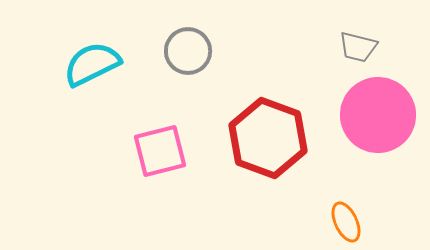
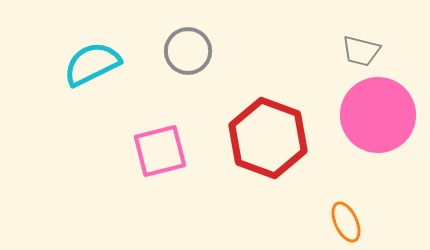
gray trapezoid: moved 3 px right, 4 px down
